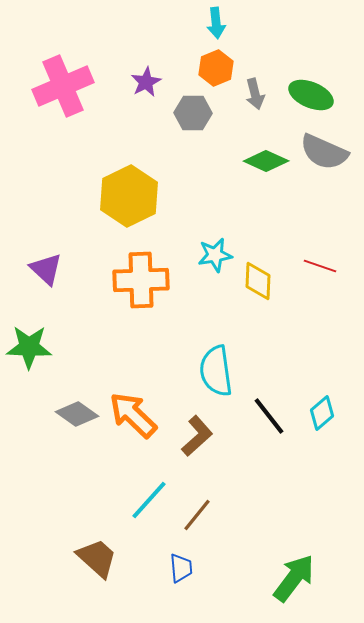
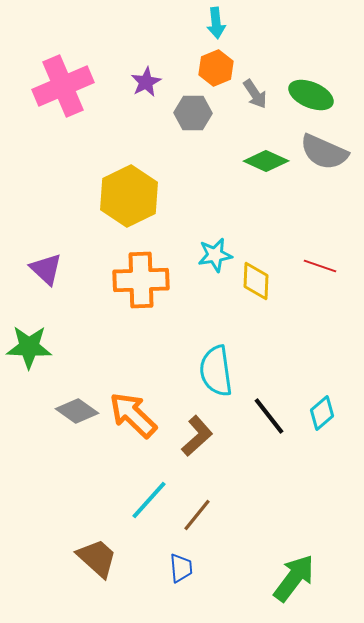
gray arrow: rotated 20 degrees counterclockwise
yellow diamond: moved 2 px left
gray diamond: moved 3 px up
